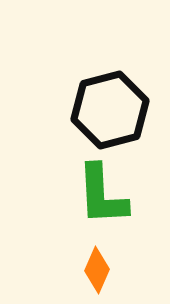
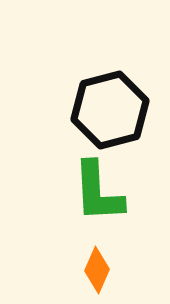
green L-shape: moved 4 px left, 3 px up
